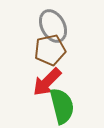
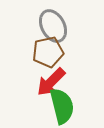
brown pentagon: moved 2 px left, 2 px down
red arrow: moved 4 px right
